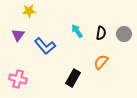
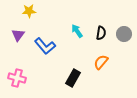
pink cross: moved 1 px left, 1 px up
